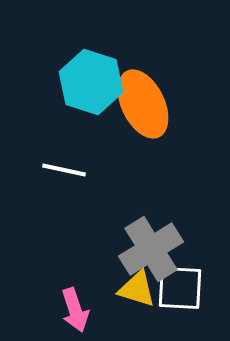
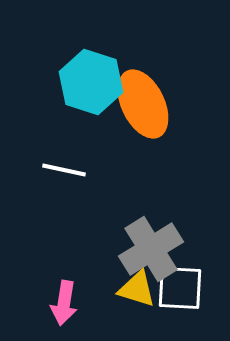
pink arrow: moved 11 px left, 7 px up; rotated 27 degrees clockwise
